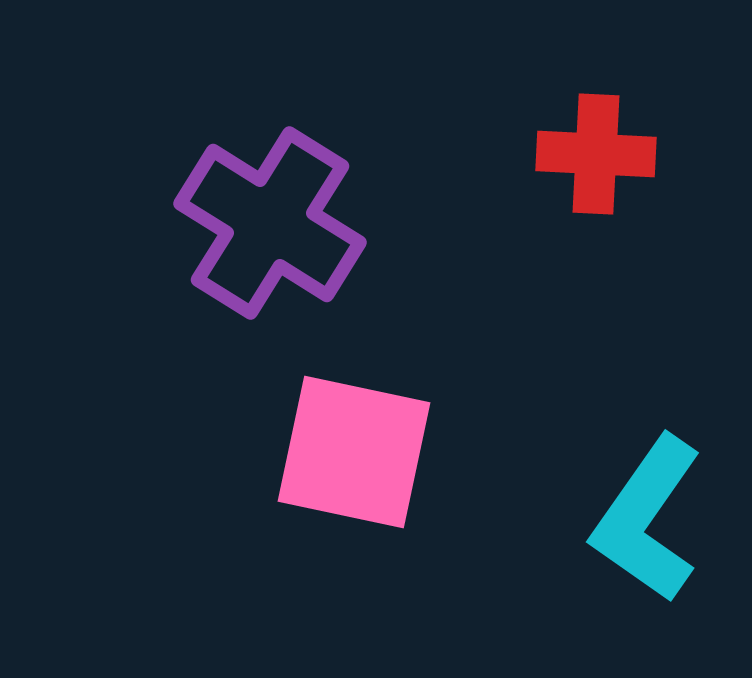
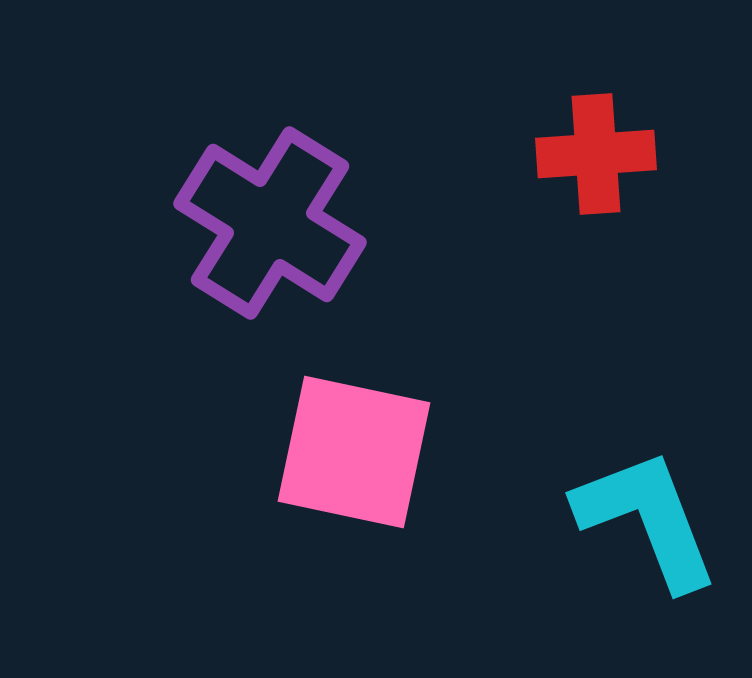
red cross: rotated 7 degrees counterclockwise
cyan L-shape: rotated 124 degrees clockwise
